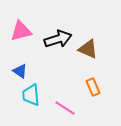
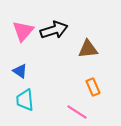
pink triangle: moved 2 px right; rotated 35 degrees counterclockwise
black arrow: moved 4 px left, 9 px up
brown triangle: rotated 30 degrees counterclockwise
cyan trapezoid: moved 6 px left, 5 px down
pink line: moved 12 px right, 4 px down
